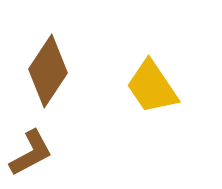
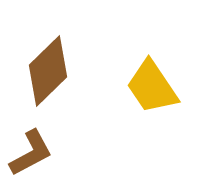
brown diamond: rotated 12 degrees clockwise
